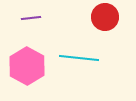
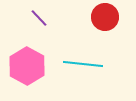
purple line: moved 8 px right; rotated 54 degrees clockwise
cyan line: moved 4 px right, 6 px down
